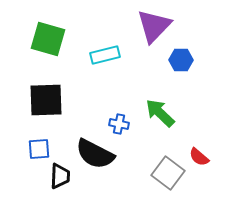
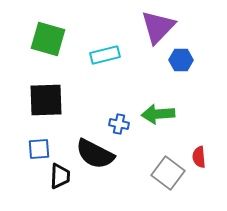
purple triangle: moved 4 px right, 1 px down
green arrow: moved 2 px left, 1 px down; rotated 48 degrees counterclockwise
red semicircle: rotated 45 degrees clockwise
